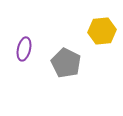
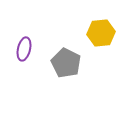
yellow hexagon: moved 1 px left, 2 px down
